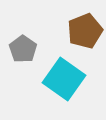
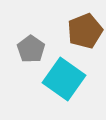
gray pentagon: moved 8 px right
